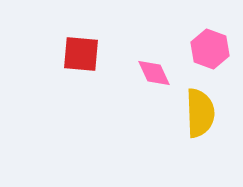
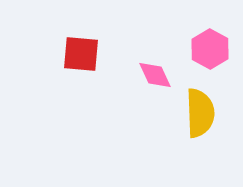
pink hexagon: rotated 9 degrees clockwise
pink diamond: moved 1 px right, 2 px down
